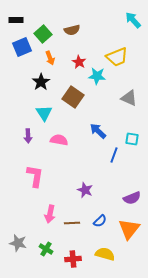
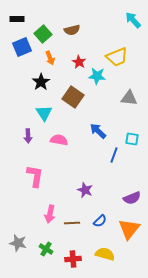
black rectangle: moved 1 px right, 1 px up
gray triangle: rotated 18 degrees counterclockwise
